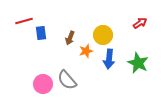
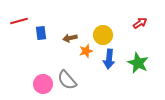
red line: moved 5 px left
brown arrow: rotated 56 degrees clockwise
